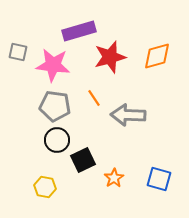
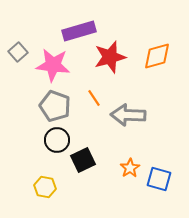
gray square: rotated 36 degrees clockwise
gray pentagon: rotated 12 degrees clockwise
orange star: moved 16 px right, 10 px up
